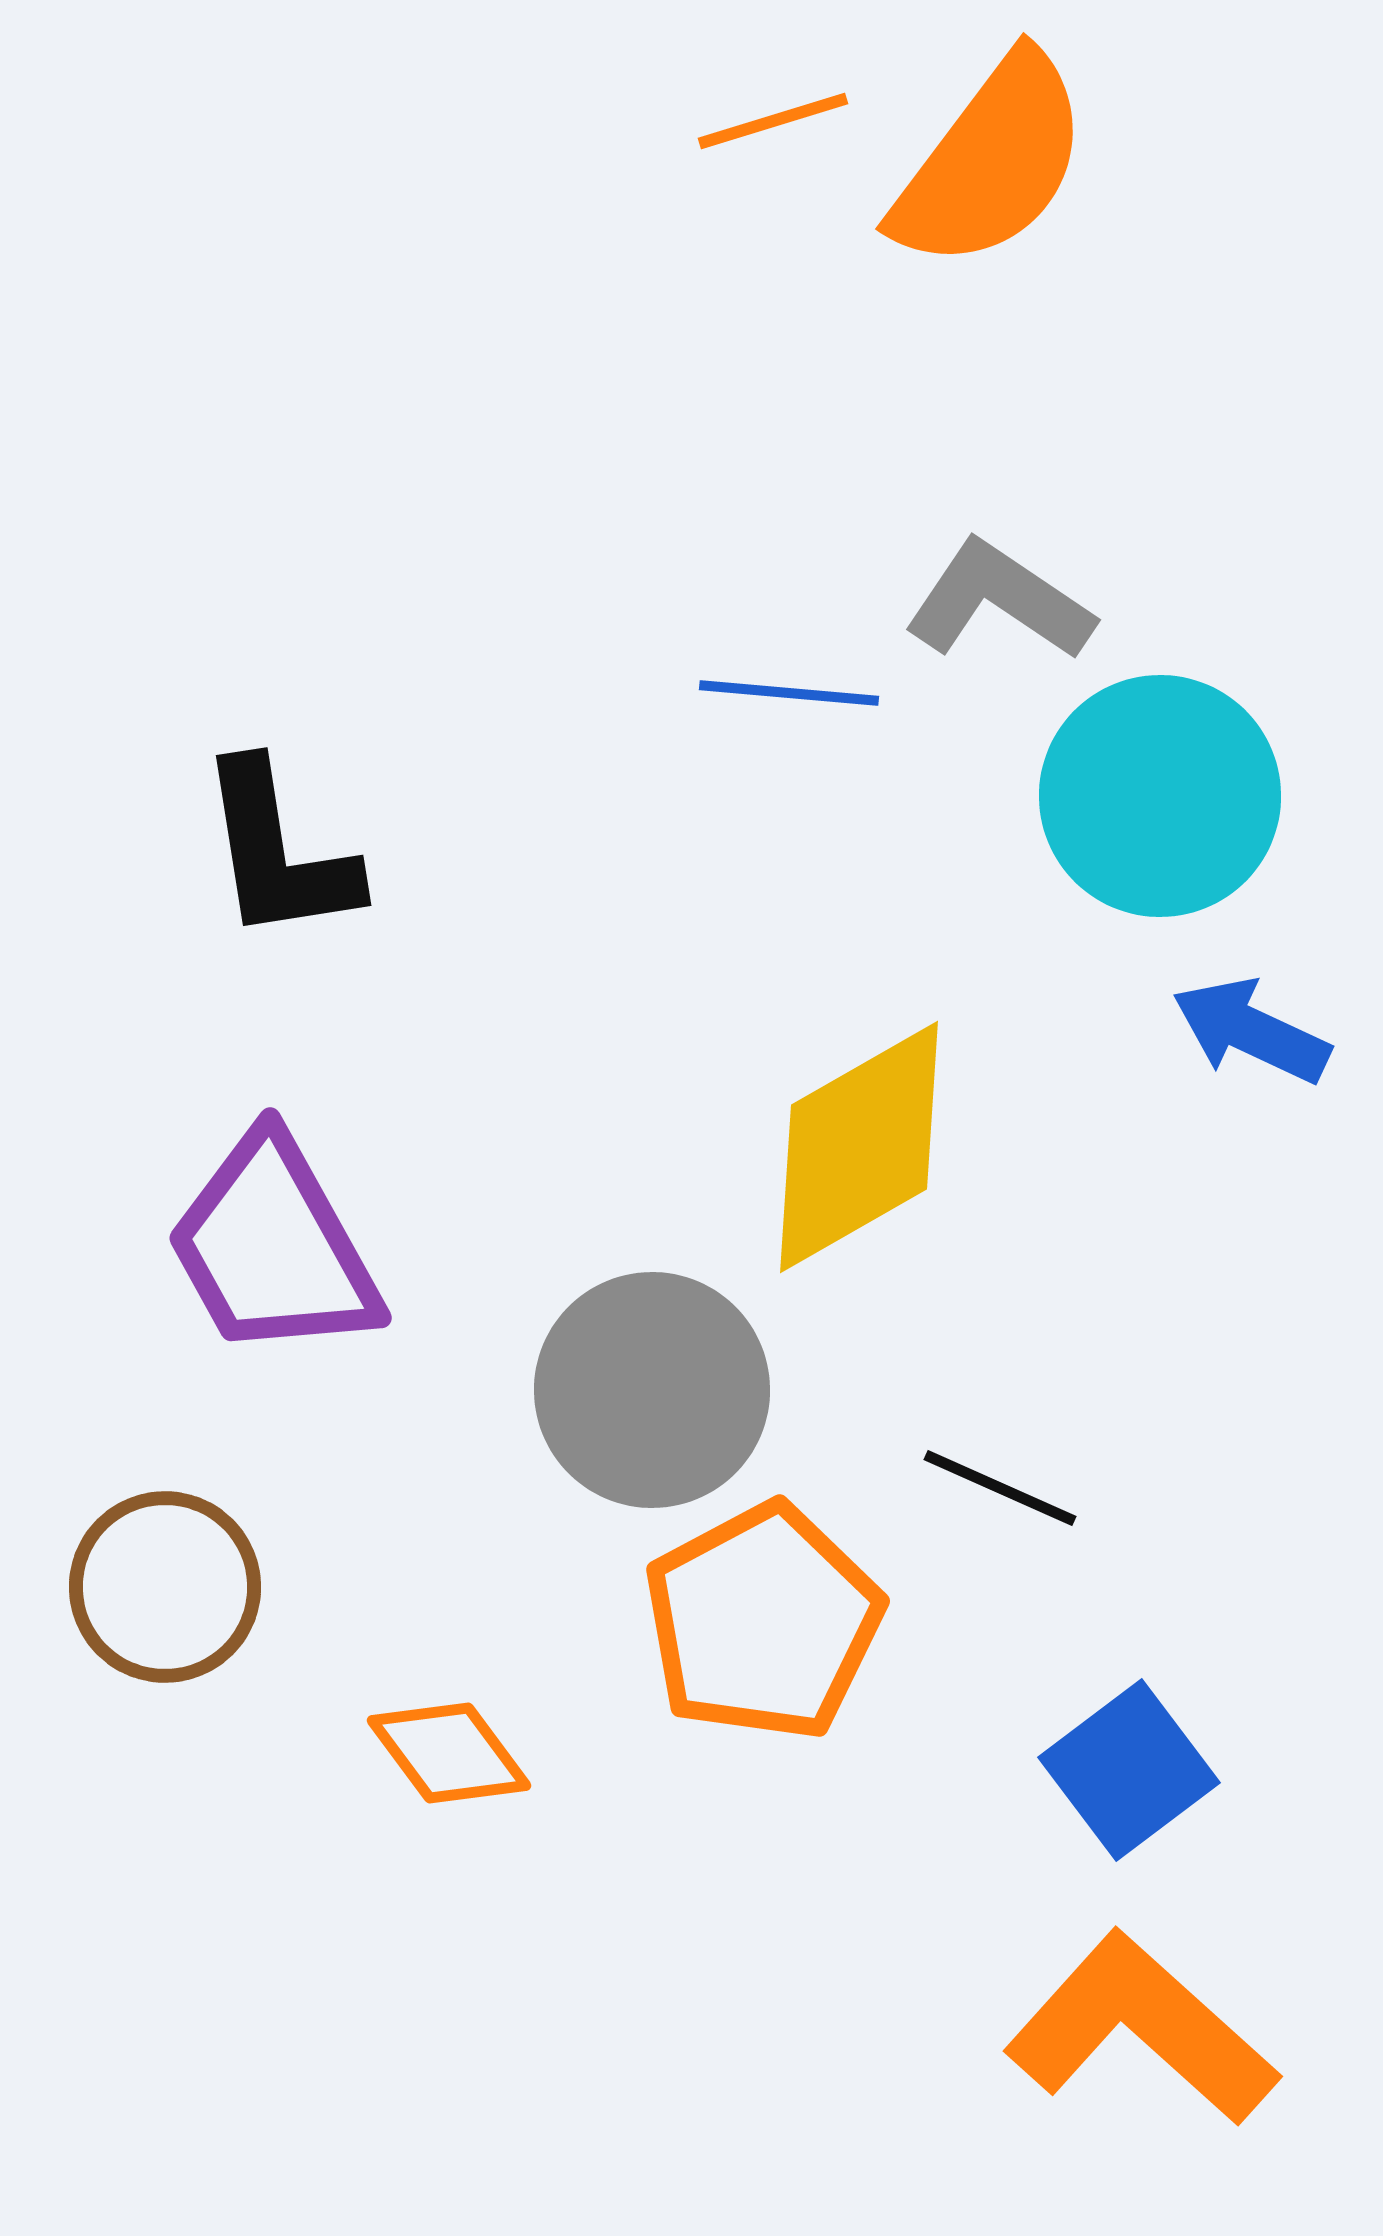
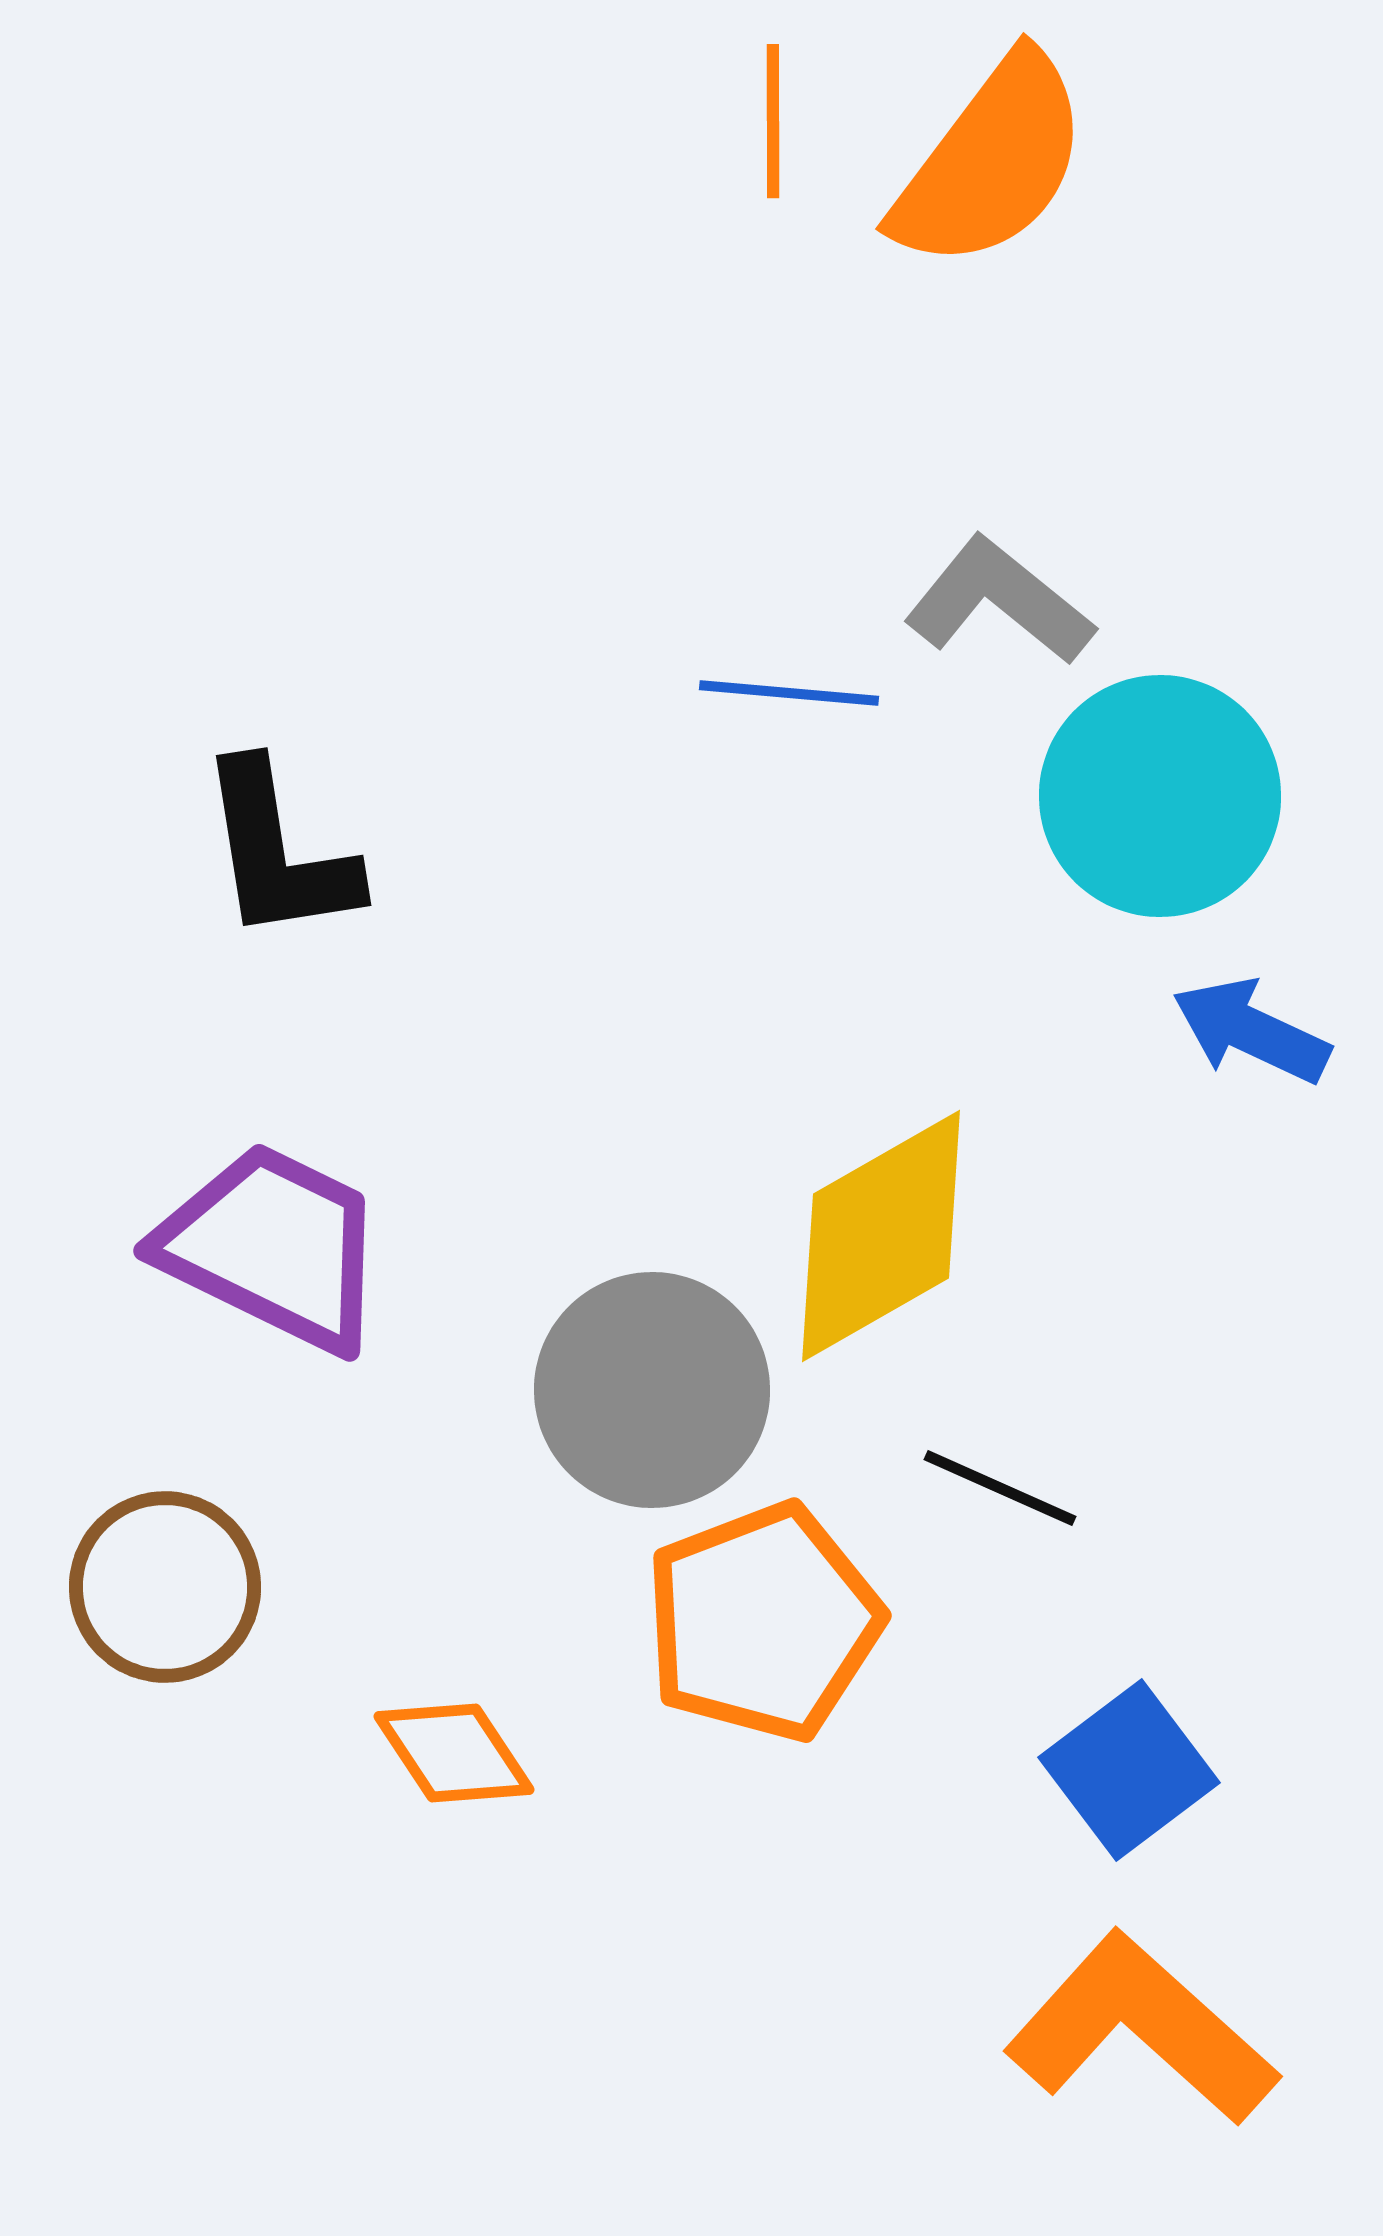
orange line: rotated 73 degrees counterclockwise
gray L-shape: rotated 5 degrees clockwise
yellow diamond: moved 22 px right, 89 px down
purple trapezoid: rotated 145 degrees clockwise
orange pentagon: rotated 7 degrees clockwise
orange diamond: moved 5 px right; rotated 3 degrees clockwise
